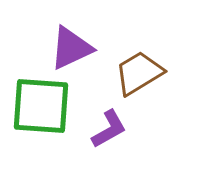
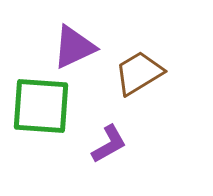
purple triangle: moved 3 px right, 1 px up
purple L-shape: moved 15 px down
